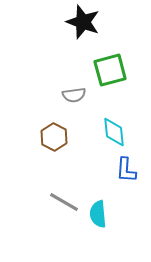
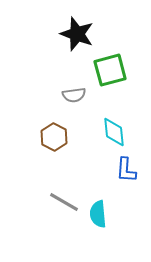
black star: moved 6 px left, 12 px down
